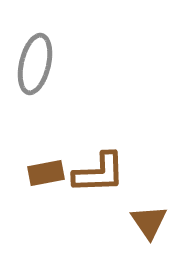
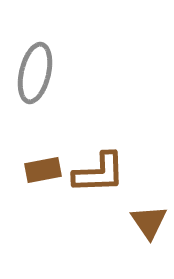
gray ellipse: moved 9 px down
brown rectangle: moved 3 px left, 3 px up
